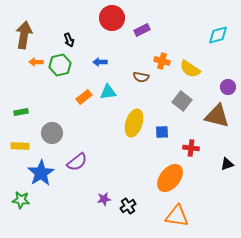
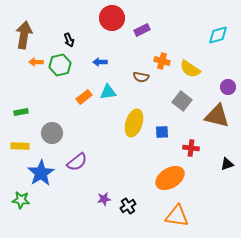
orange ellipse: rotated 20 degrees clockwise
